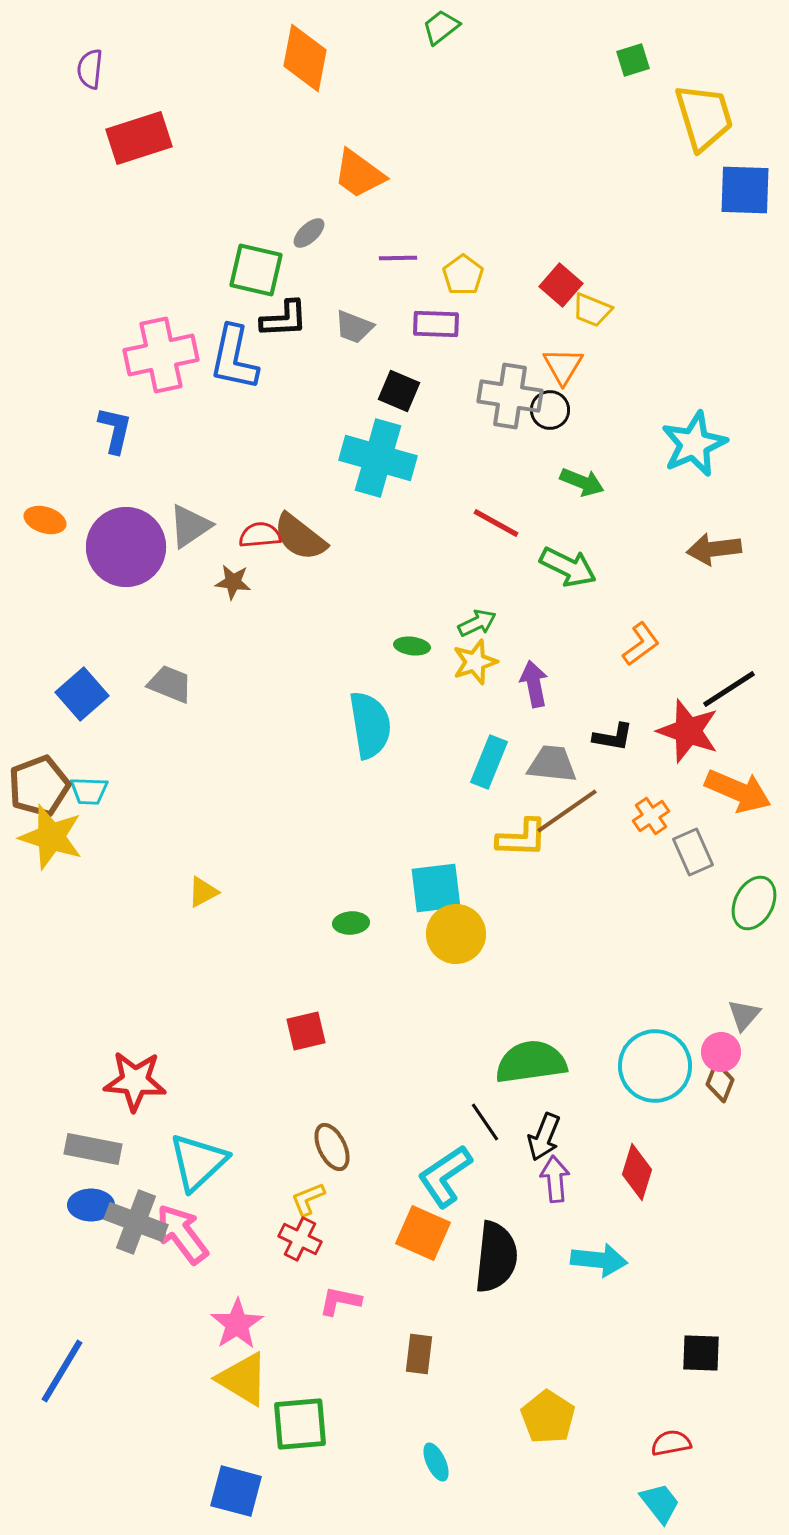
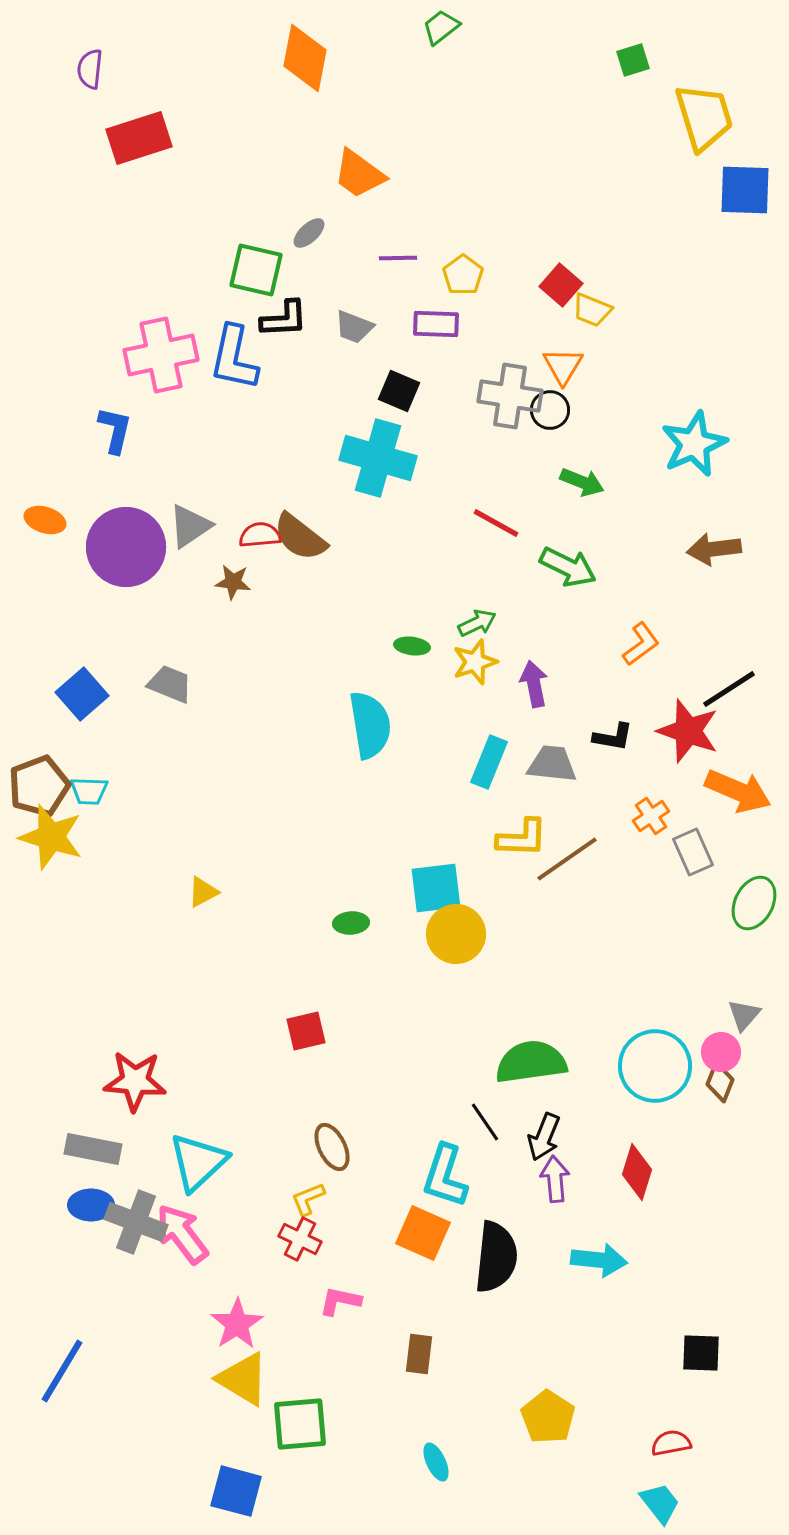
brown line at (567, 811): moved 48 px down
cyan L-shape at (445, 1176): rotated 38 degrees counterclockwise
